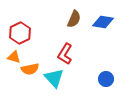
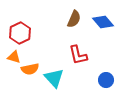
blue diamond: rotated 40 degrees clockwise
red L-shape: moved 13 px right, 1 px down; rotated 45 degrees counterclockwise
blue circle: moved 1 px down
